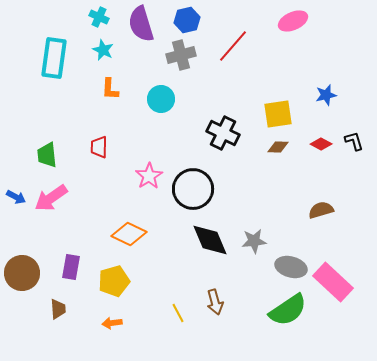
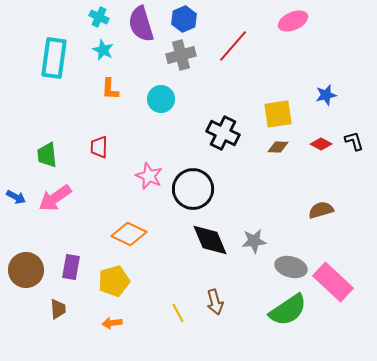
blue hexagon: moved 3 px left, 1 px up; rotated 10 degrees counterclockwise
pink star: rotated 16 degrees counterclockwise
pink arrow: moved 4 px right
brown circle: moved 4 px right, 3 px up
